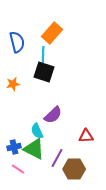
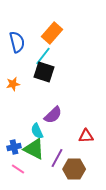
cyan line: rotated 36 degrees clockwise
